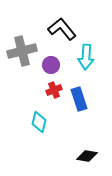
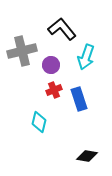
cyan arrow: rotated 15 degrees clockwise
